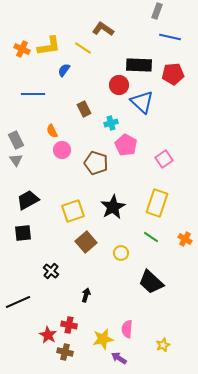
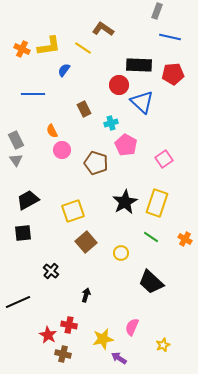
black star at (113, 207): moved 12 px right, 5 px up
pink semicircle at (127, 329): moved 5 px right, 2 px up; rotated 18 degrees clockwise
brown cross at (65, 352): moved 2 px left, 2 px down
